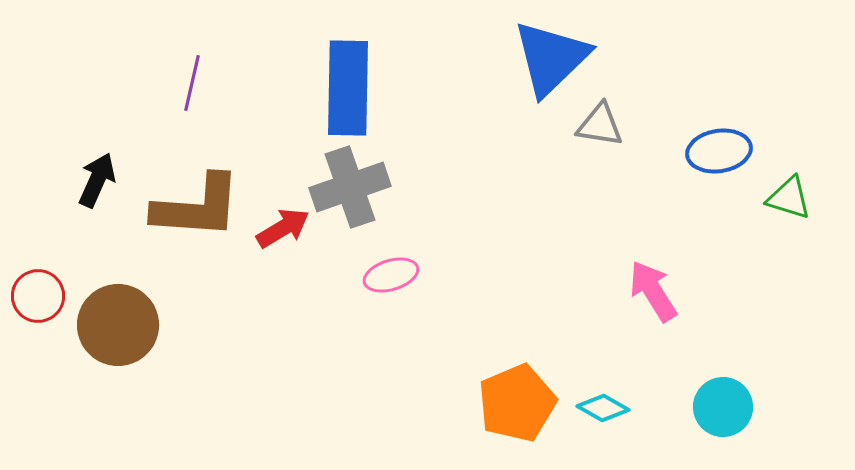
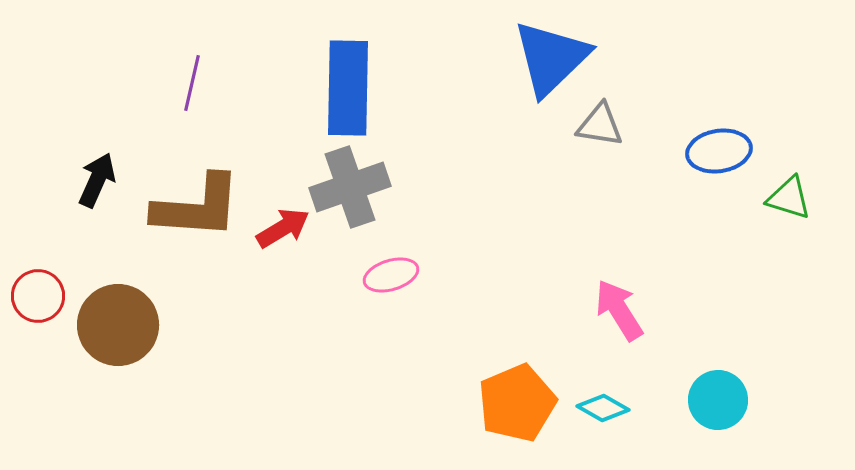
pink arrow: moved 34 px left, 19 px down
cyan circle: moved 5 px left, 7 px up
